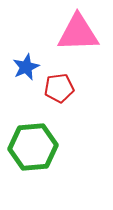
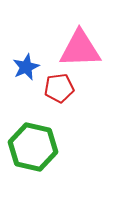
pink triangle: moved 2 px right, 16 px down
green hexagon: rotated 18 degrees clockwise
